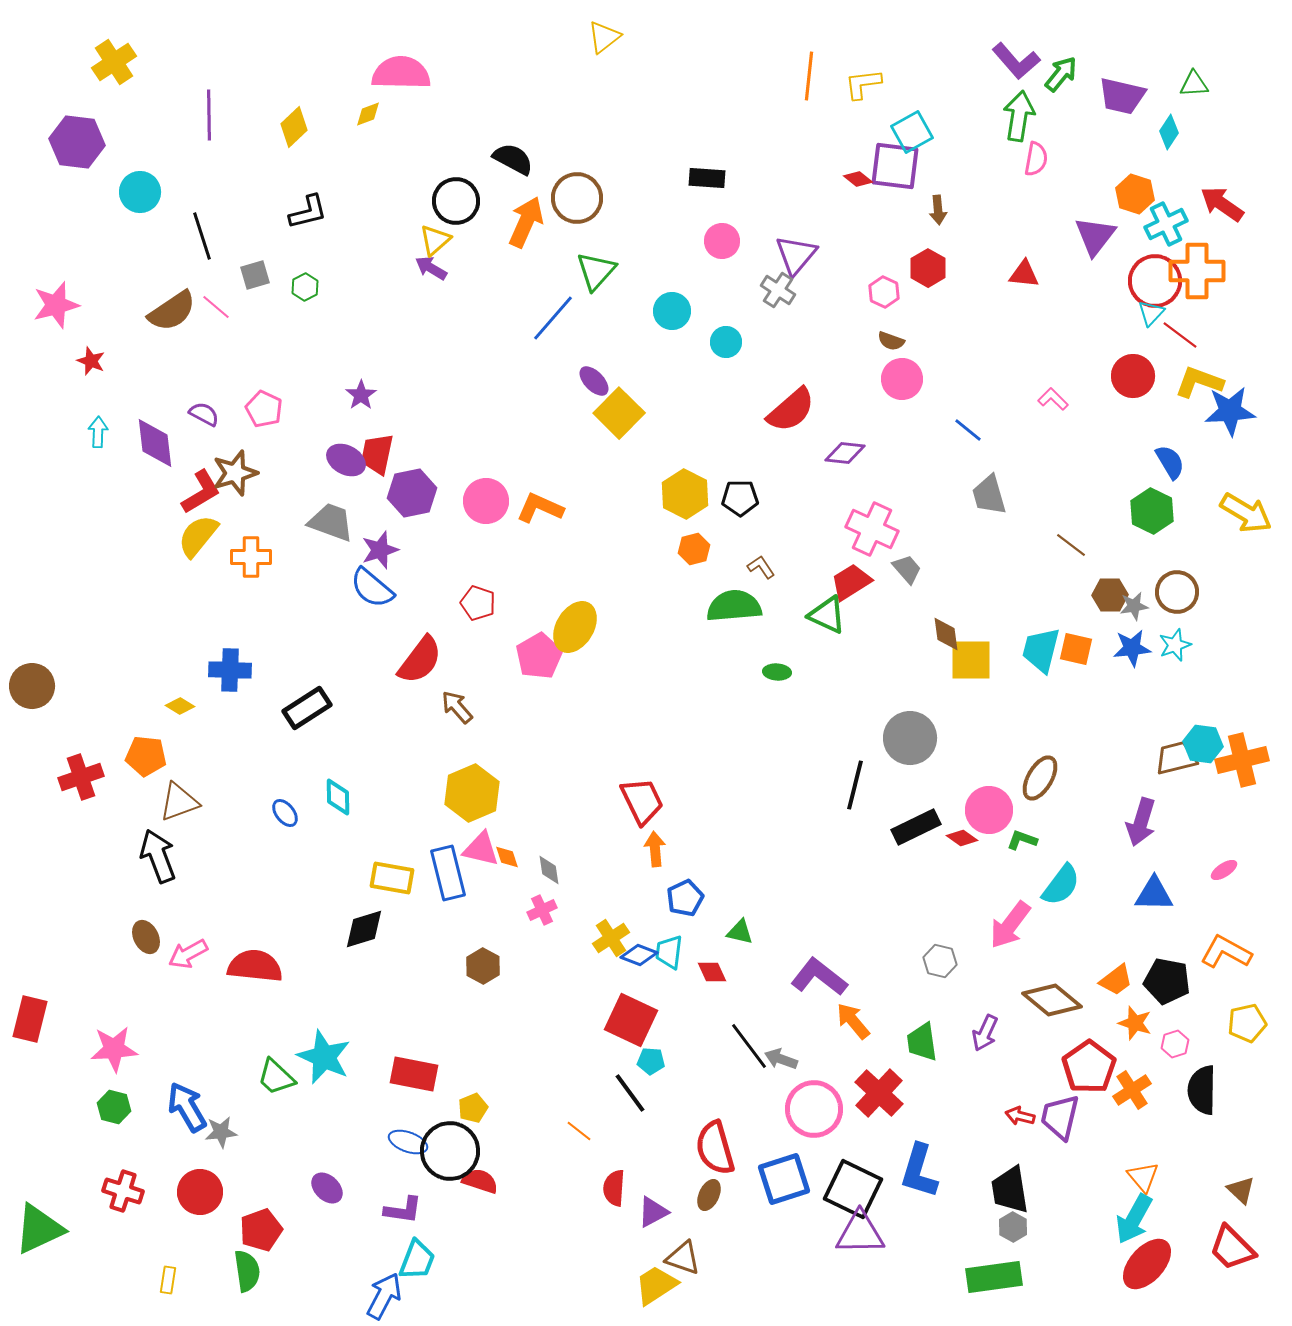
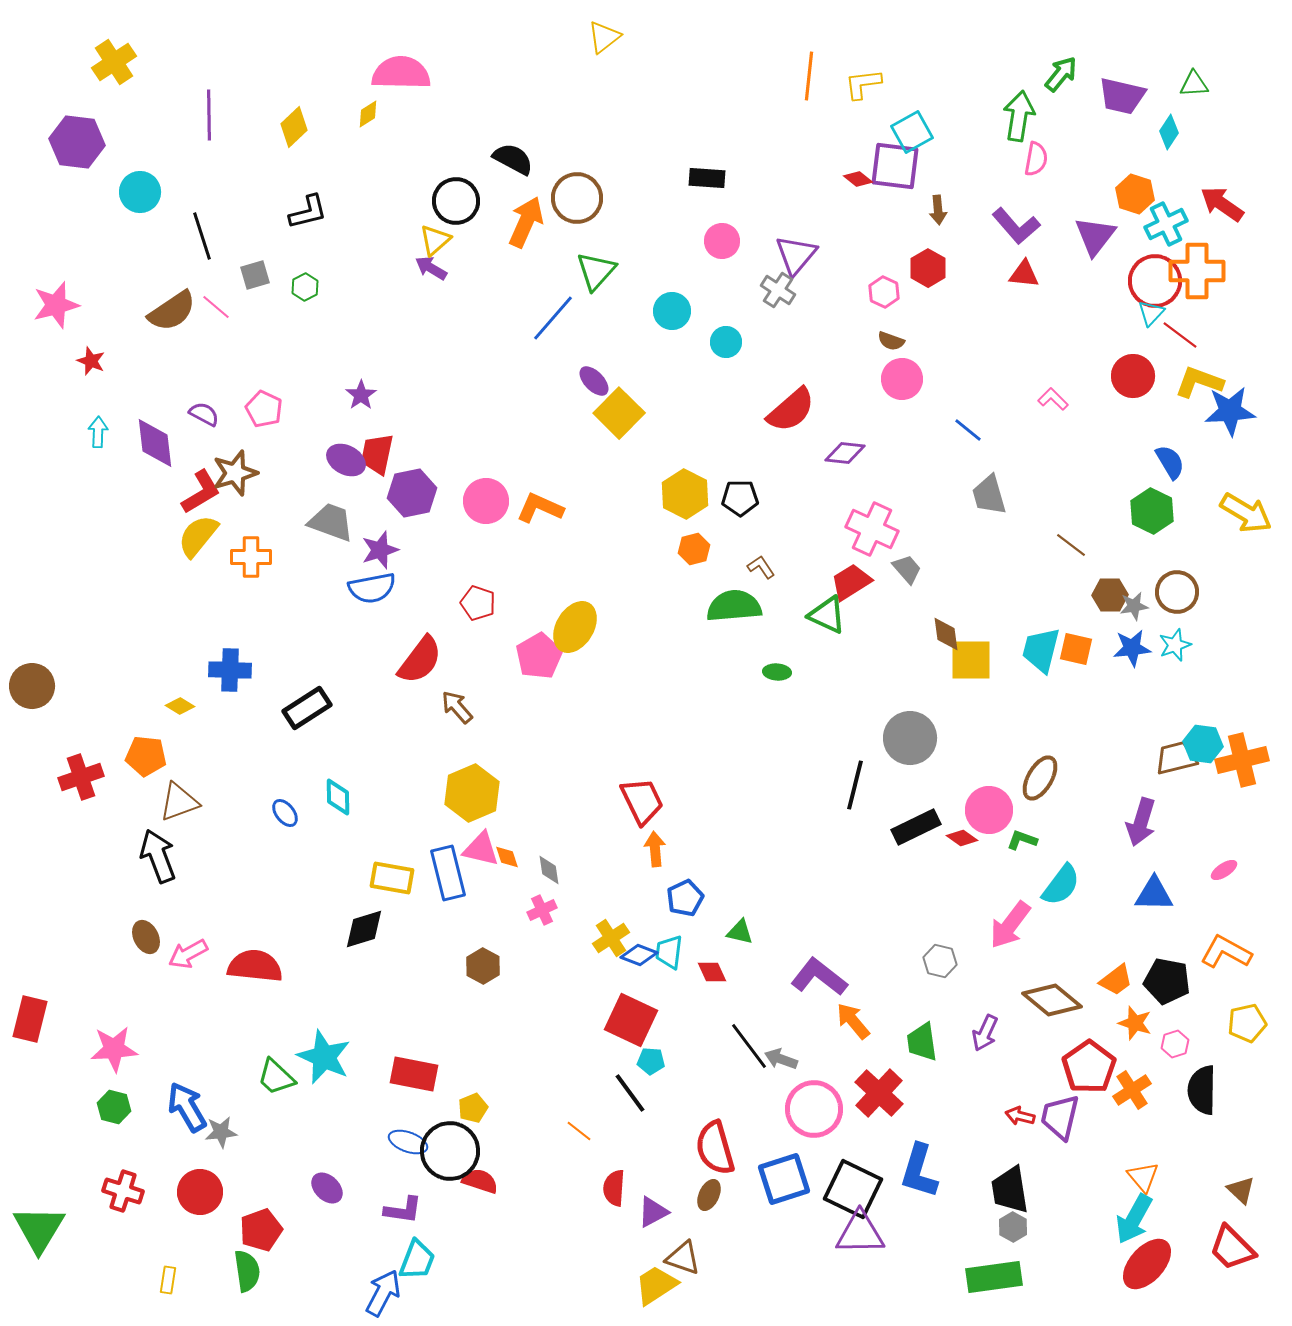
purple L-shape at (1016, 61): moved 165 px down
yellow diamond at (368, 114): rotated 12 degrees counterclockwise
blue semicircle at (372, 588): rotated 51 degrees counterclockwise
green triangle at (39, 1229): rotated 34 degrees counterclockwise
blue arrow at (384, 1296): moved 1 px left, 3 px up
